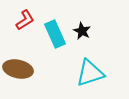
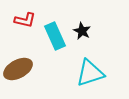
red L-shape: rotated 45 degrees clockwise
cyan rectangle: moved 2 px down
brown ellipse: rotated 40 degrees counterclockwise
